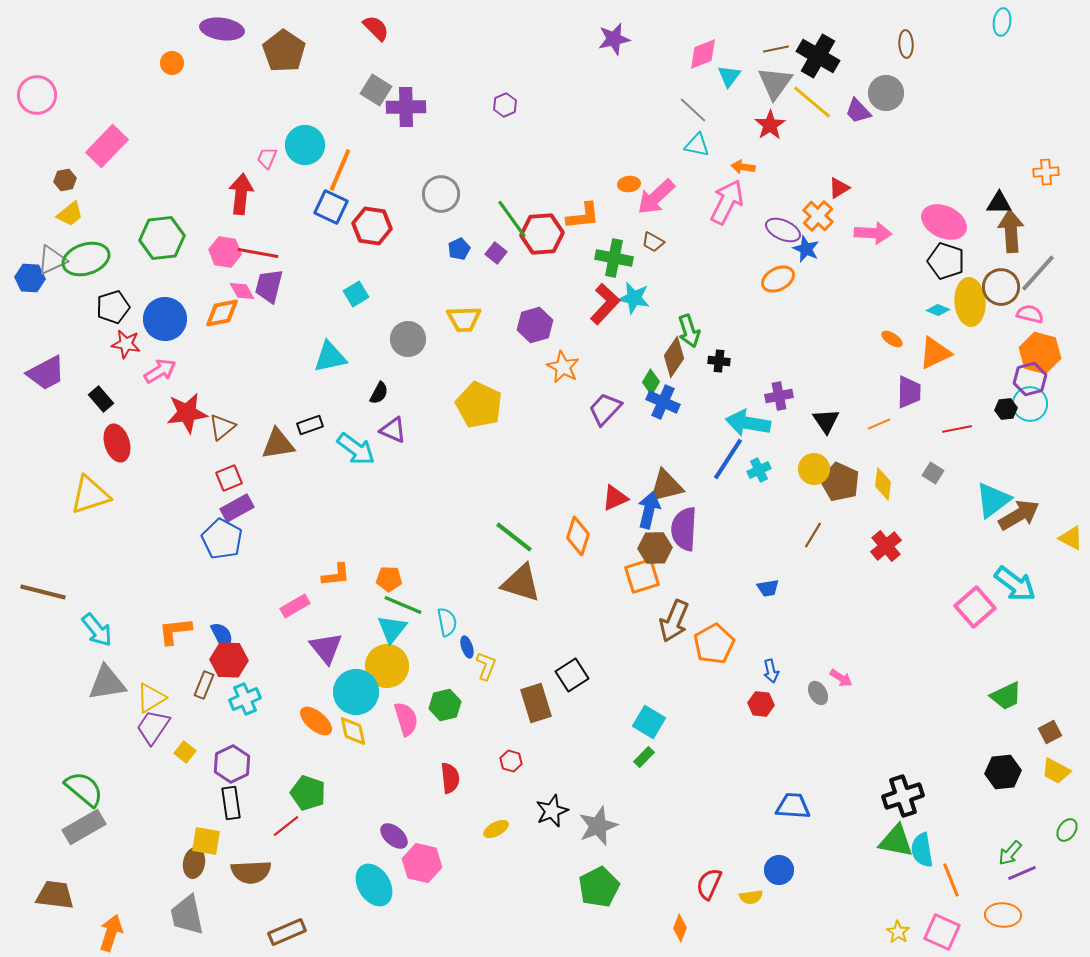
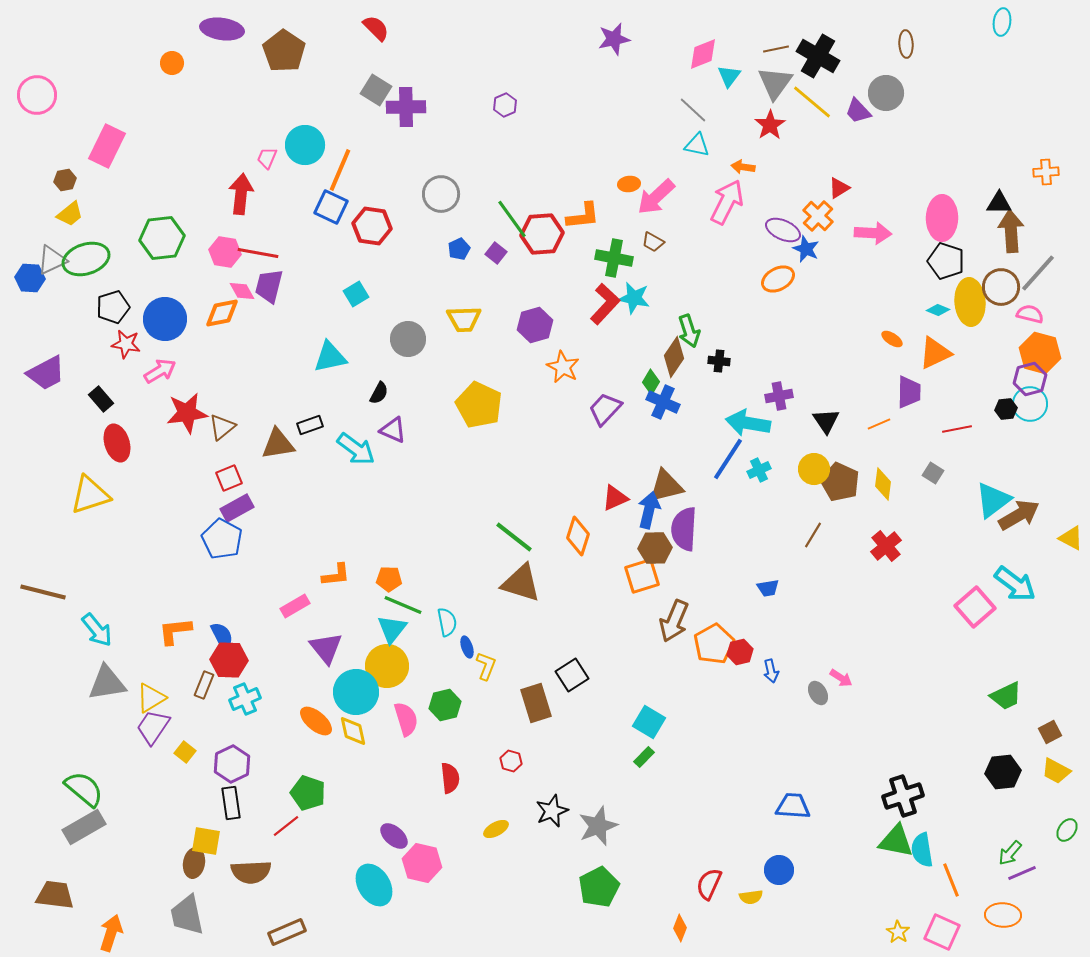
pink rectangle at (107, 146): rotated 18 degrees counterclockwise
pink ellipse at (944, 222): moved 2 px left, 4 px up; rotated 66 degrees clockwise
red hexagon at (761, 704): moved 21 px left, 52 px up; rotated 20 degrees counterclockwise
